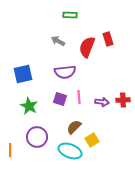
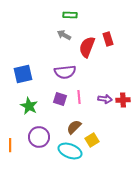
gray arrow: moved 6 px right, 6 px up
purple arrow: moved 3 px right, 3 px up
purple circle: moved 2 px right
orange line: moved 5 px up
